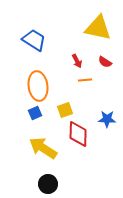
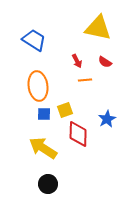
blue square: moved 9 px right, 1 px down; rotated 24 degrees clockwise
blue star: rotated 30 degrees counterclockwise
